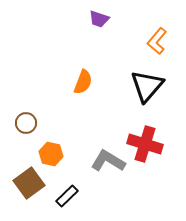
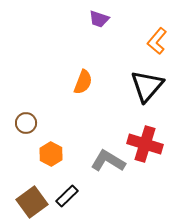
orange hexagon: rotated 15 degrees clockwise
brown square: moved 3 px right, 19 px down
